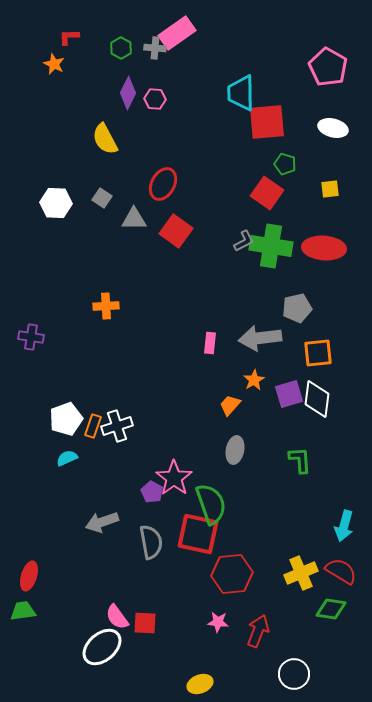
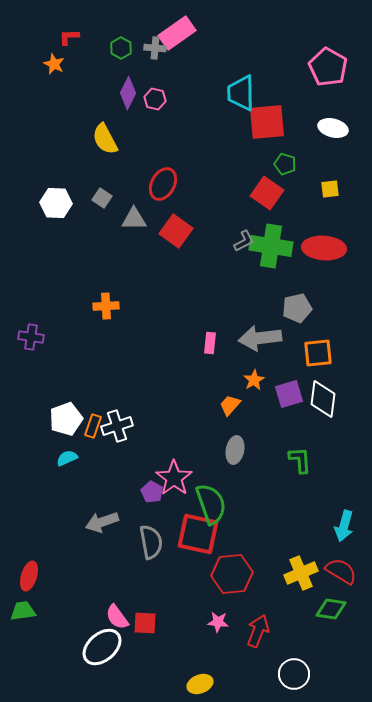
pink hexagon at (155, 99): rotated 10 degrees clockwise
white diamond at (317, 399): moved 6 px right
